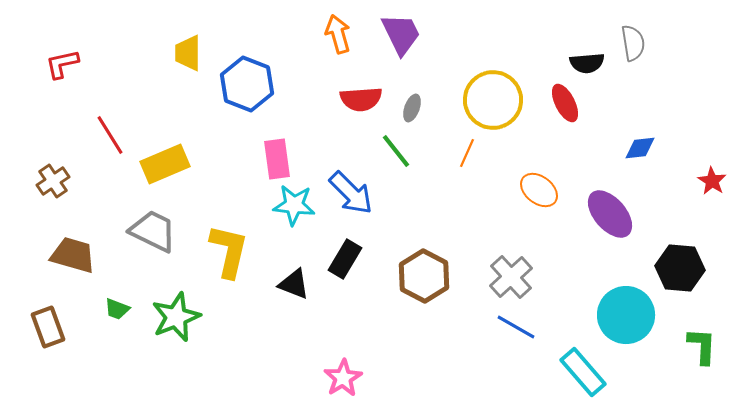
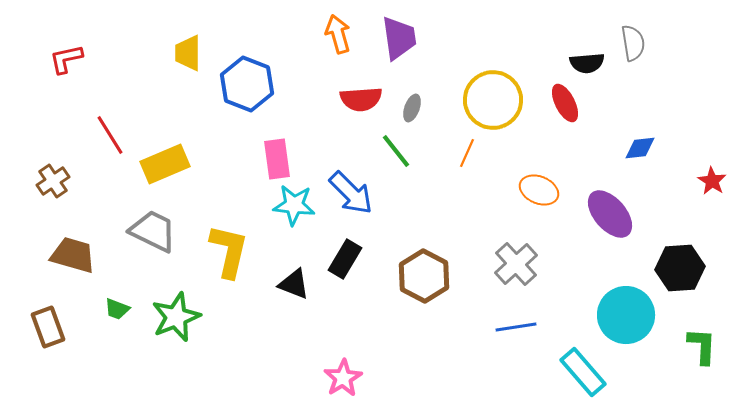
purple trapezoid: moved 2 px left, 4 px down; rotated 18 degrees clockwise
red L-shape: moved 4 px right, 5 px up
orange ellipse: rotated 15 degrees counterclockwise
black hexagon: rotated 9 degrees counterclockwise
gray cross: moved 5 px right, 13 px up
blue line: rotated 39 degrees counterclockwise
